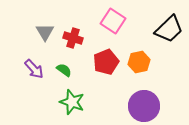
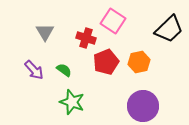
red cross: moved 13 px right
purple arrow: moved 1 px down
purple circle: moved 1 px left
